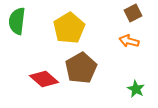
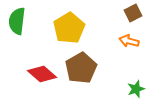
red diamond: moved 2 px left, 5 px up
green star: rotated 24 degrees clockwise
